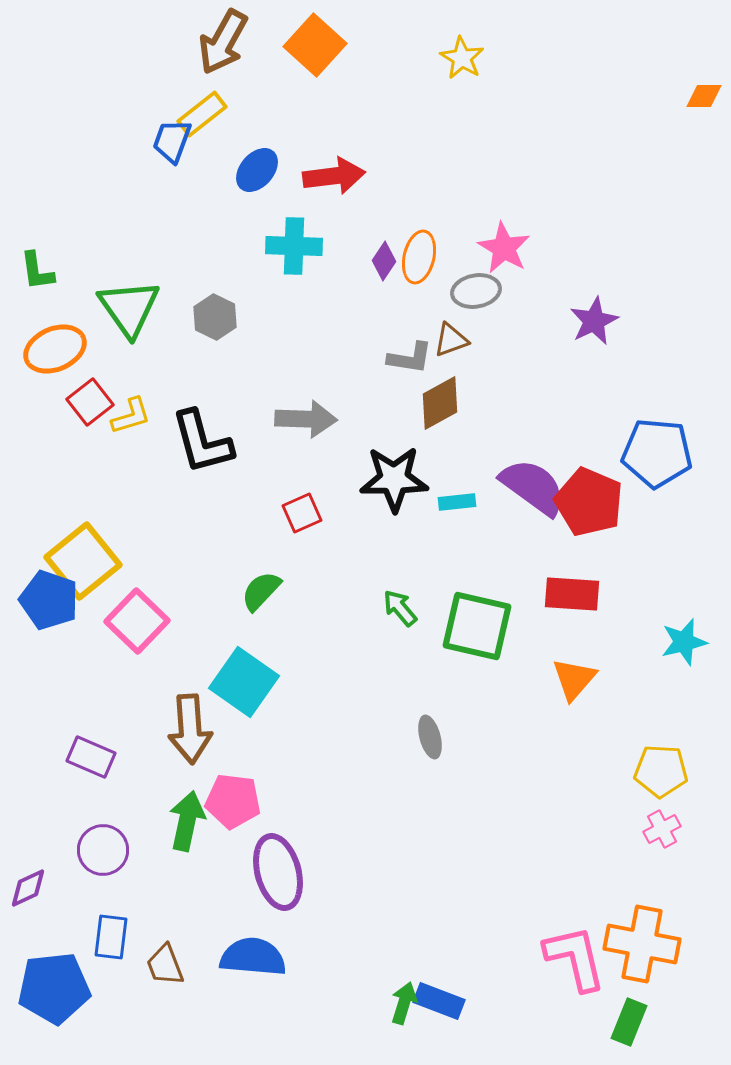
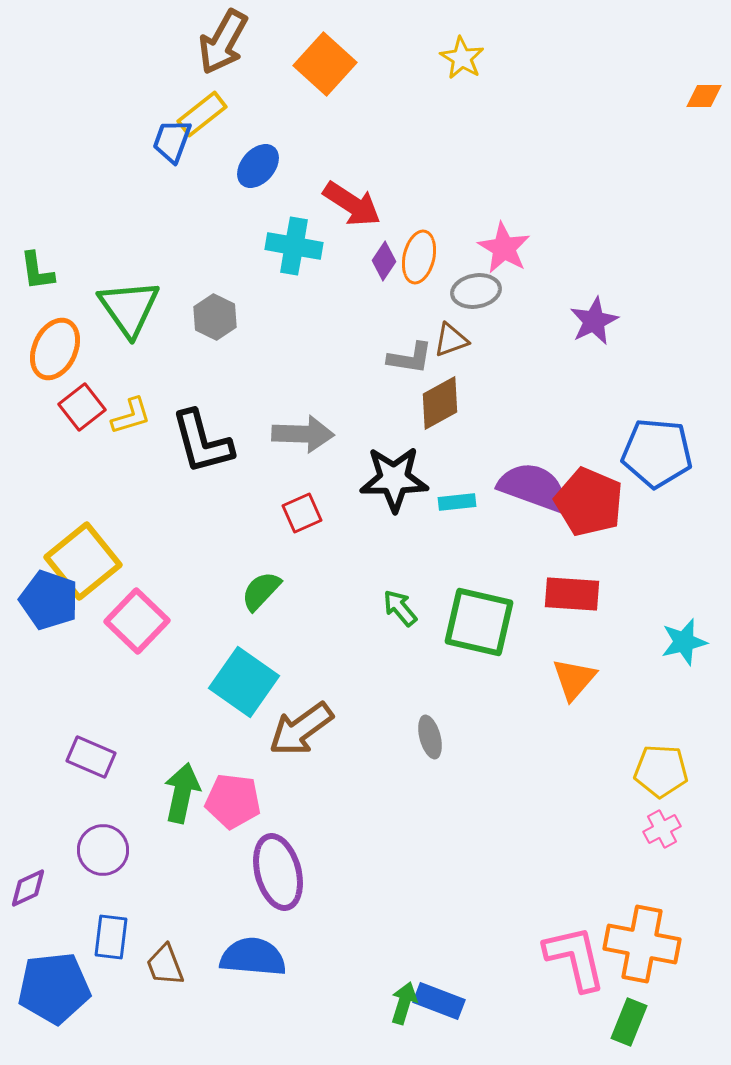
orange square at (315, 45): moved 10 px right, 19 px down
blue ellipse at (257, 170): moved 1 px right, 4 px up
red arrow at (334, 176): moved 18 px right, 28 px down; rotated 40 degrees clockwise
cyan cross at (294, 246): rotated 8 degrees clockwise
orange ellipse at (55, 349): rotated 42 degrees counterclockwise
red square at (90, 402): moved 8 px left, 5 px down
gray arrow at (306, 419): moved 3 px left, 15 px down
purple semicircle at (533, 487): rotated 16 degrees counterclockwise
green square at (477, 626): moved 2 px right, 4 px up
brown arrow at (190, 729): moved 111 px right; rotated 58 degrees clockwise
green arrow at (187, 821): moved 5 px left, 28 px up
